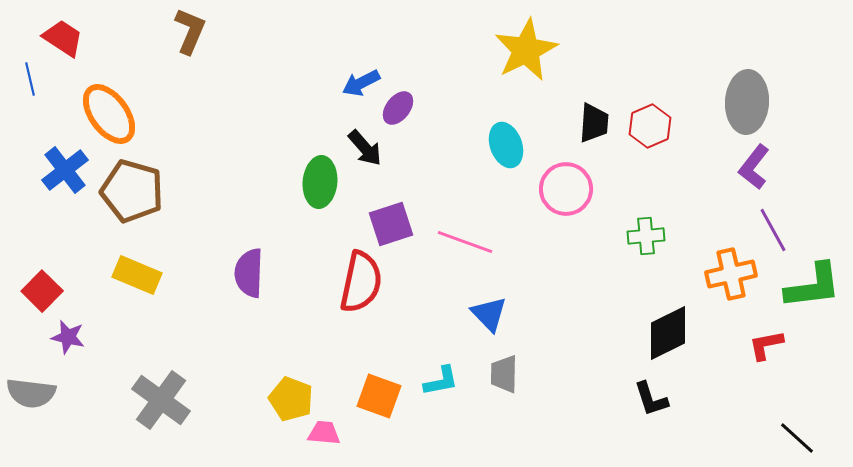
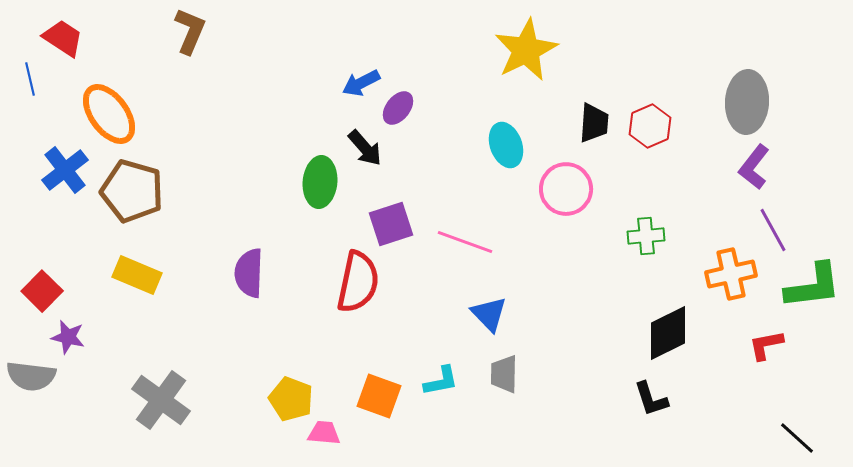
red semicircle: moved 3 px left
gray semicircle: moved 17 px up
